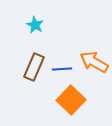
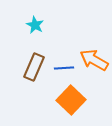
orange arrow: moved 2 px up
blue line: moved 2 px right, 1 px up
